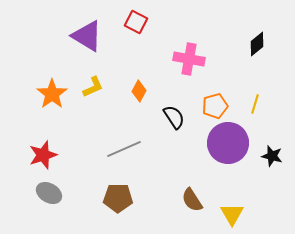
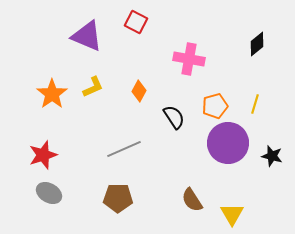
purple triangle: rotated 8 degrees counterclockwise
